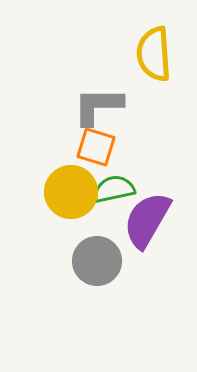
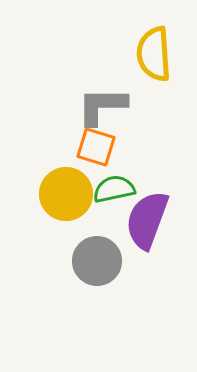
gray L-shape: moved 4 px right
yellow circle: moved 5 px left, 2 px down
purple semicircle: rotated 10 degrees counterclockwise
